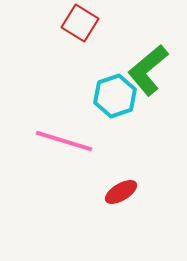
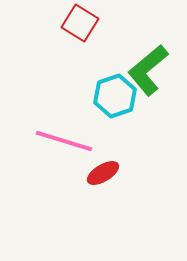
red ellipse: moved 18 px left, 19 px up
